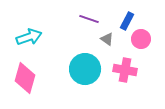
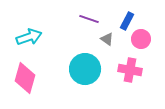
pink cross: moved 5 px right
